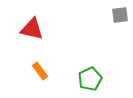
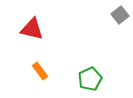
gray square: rotated 30 degrees counterclockwise
